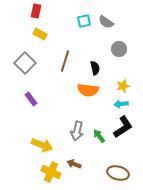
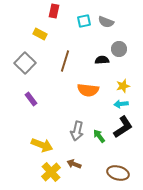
red rectangle: moved 18 px right
gray semicircle: rotated 14 degrees counterclockwise
black semicircle: moved 7 px right, 8 px up; rotated 80 degrees counterclockwise
yellow cross: rotated 24 degrees clockwise
